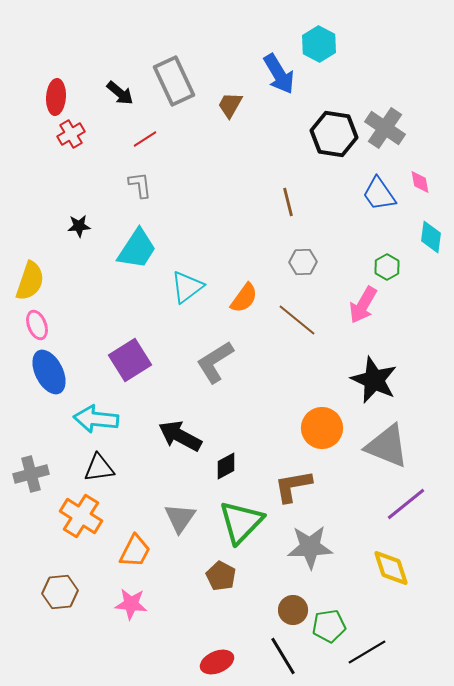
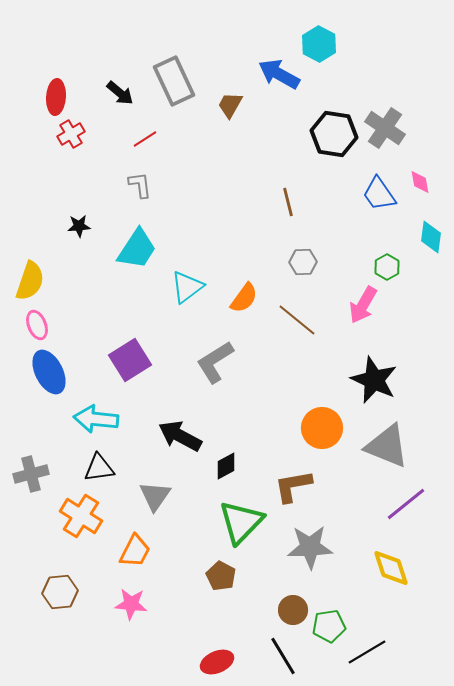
blue arrow at (279, 74): rotated 150 degrees clockwise
gray triangle at (180, 518): moved 25 px left, 22 px up
